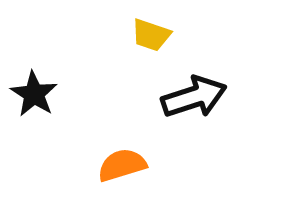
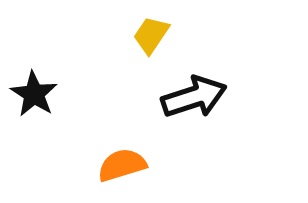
yellow trapezoid: rotated 105 degrees clockwise
